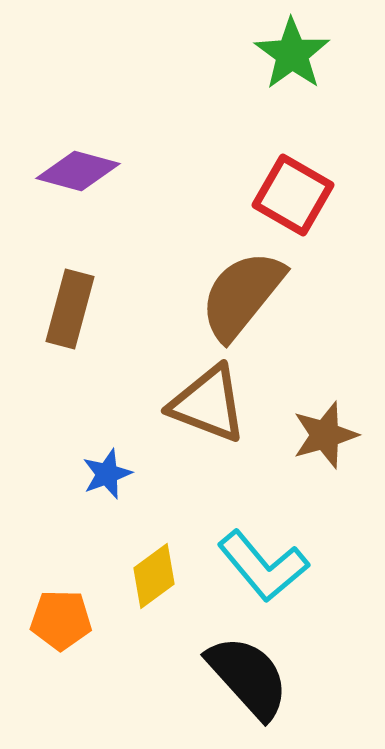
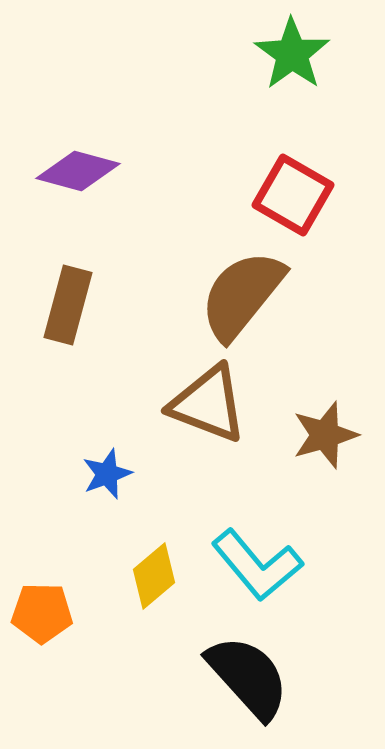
brown rectangle: moved 2 px left, 4 px up
cyan L-shape: moved 6 px left, 1 px up
yellow diamond: rotated 4 degrees counterclockwise
orange pentagon: moved 19 px left, 7 px up
